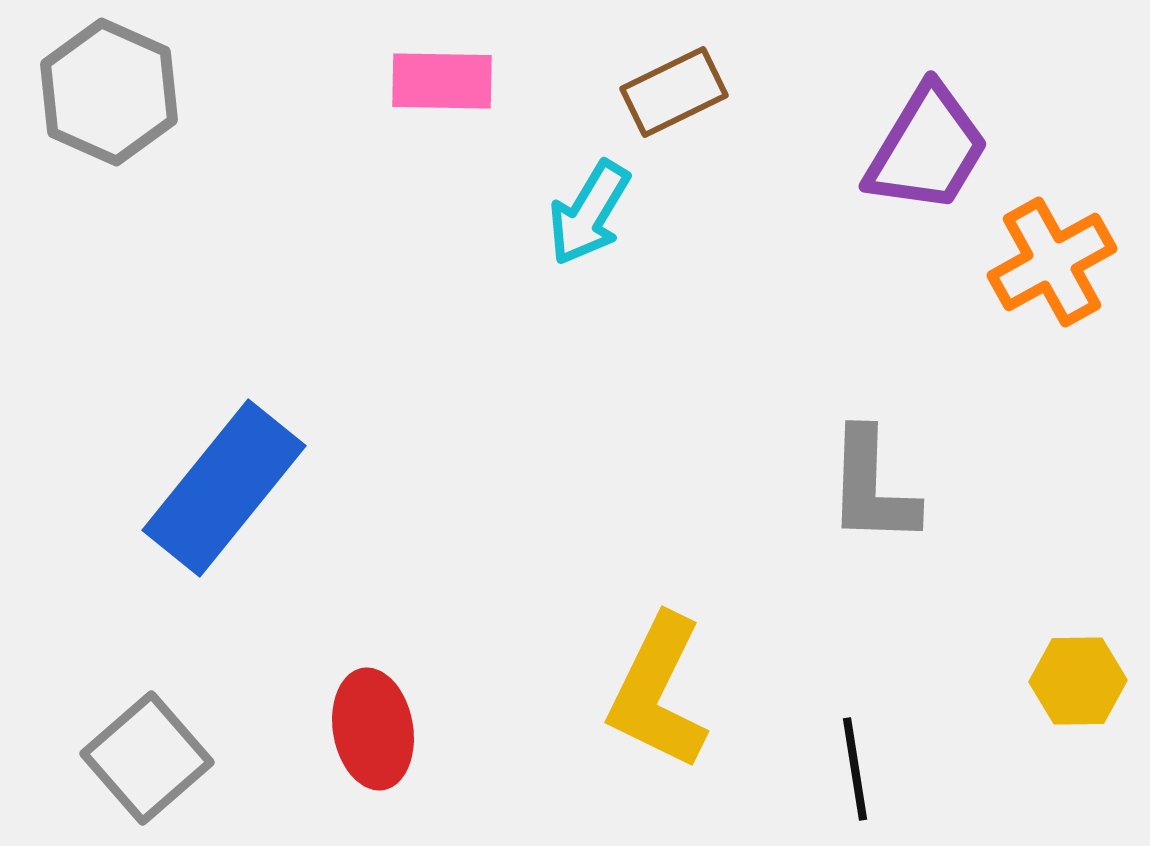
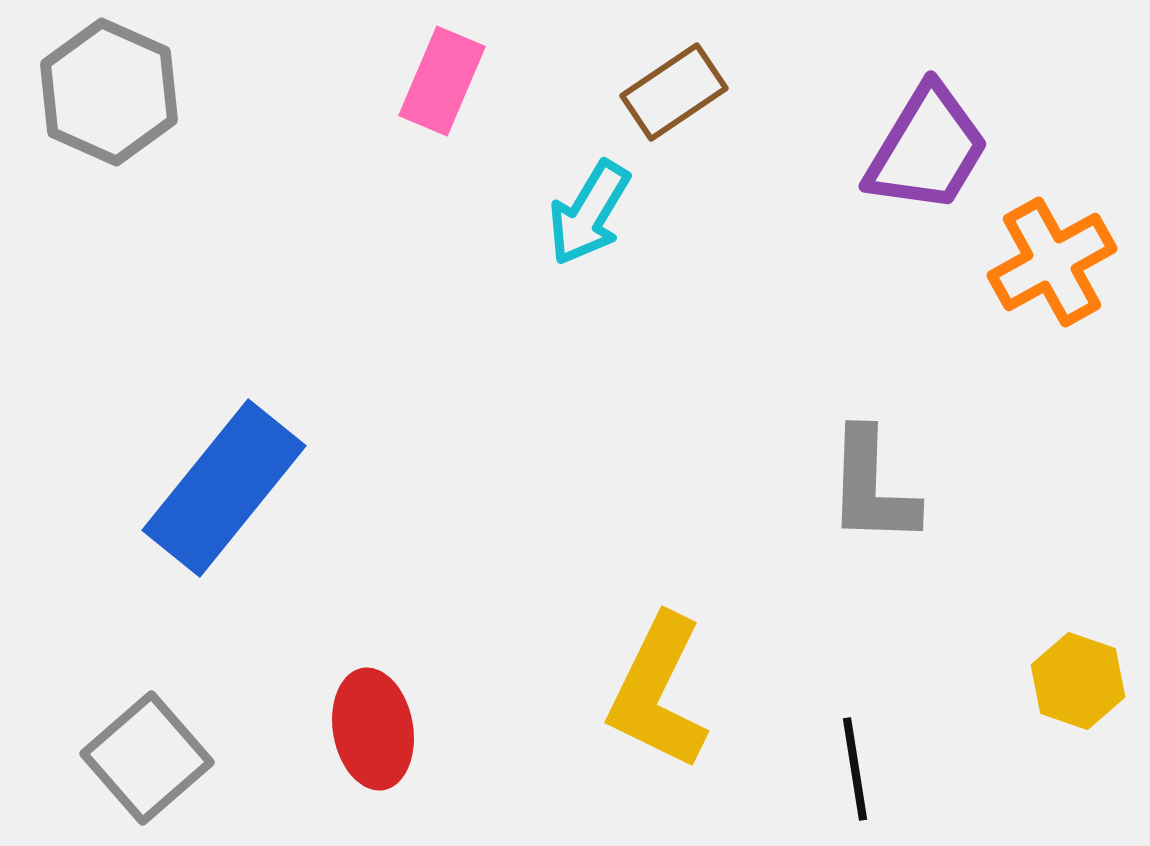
pink rectangle: rotated 68 degrees counterclockwise
brown rectangle: rotated 8 degrees counterclockwise
yellow hexagon: rotated 20 degrees clockwise
